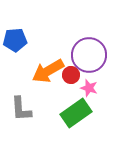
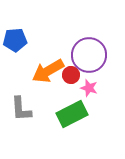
green rectangle: moved 4 px left, 1 px down; rotated 8 degrees clockwise
